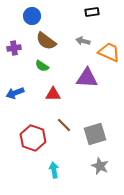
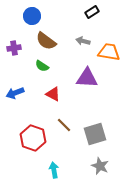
black rectangle: rotated 24 degrees counterclockwise
orange trapezoid: rotated 15 degrees counterclockwise
red triangle: rotated 28 degrees clockwise
